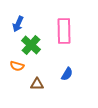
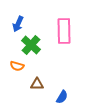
blue semicircle: moved 5 px left, 23 px down
